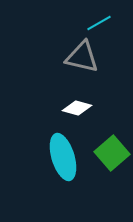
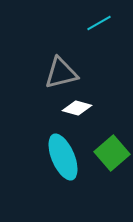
gray triangle: moved 21 px left, 16 px down; rotated 27 degrees counterclockwise
cyan ellipse: rotated 6 degrees counterclockwise
